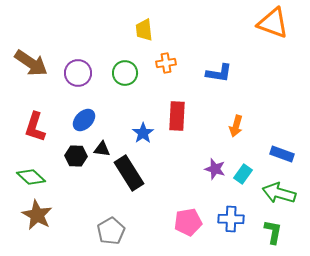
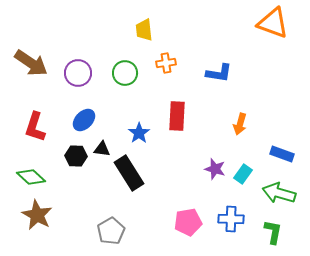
orange arrow: moved 4 px right, 2 px up
blue star: moved 4 px left
